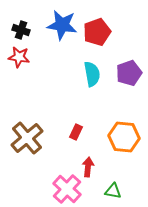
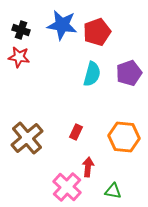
cyan semicircle: rotated 25 degrees clockwise
pink cross: moved 2 px up
